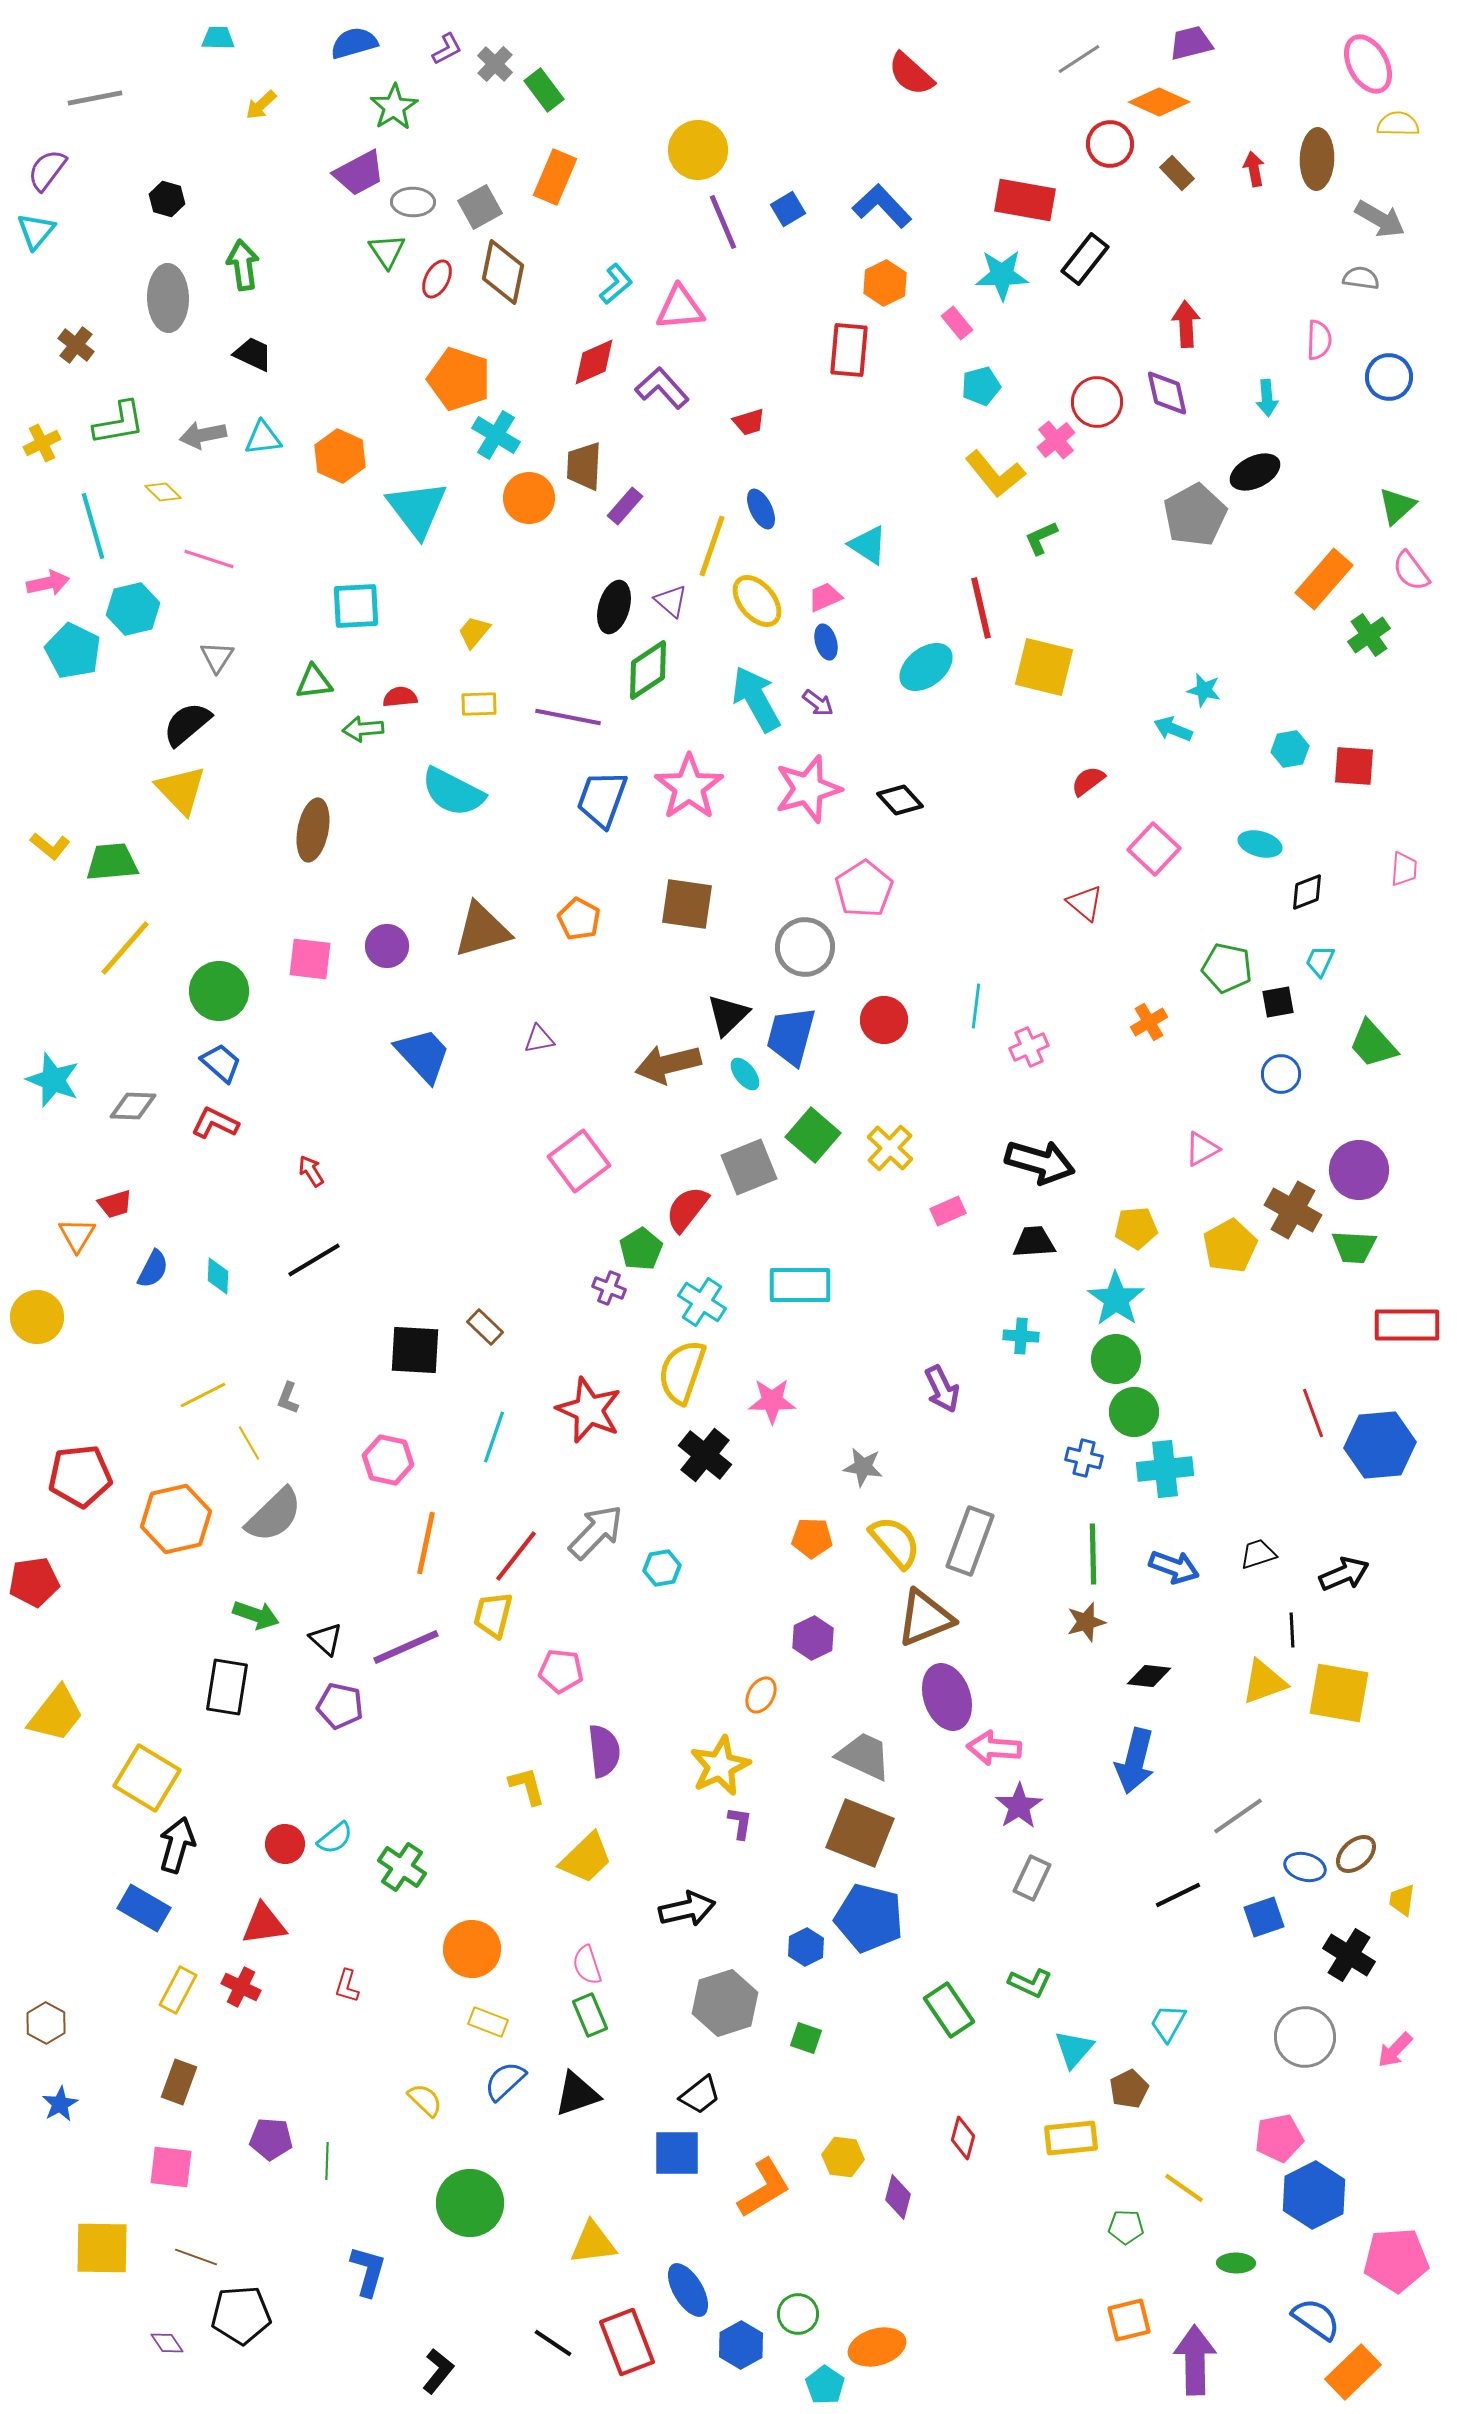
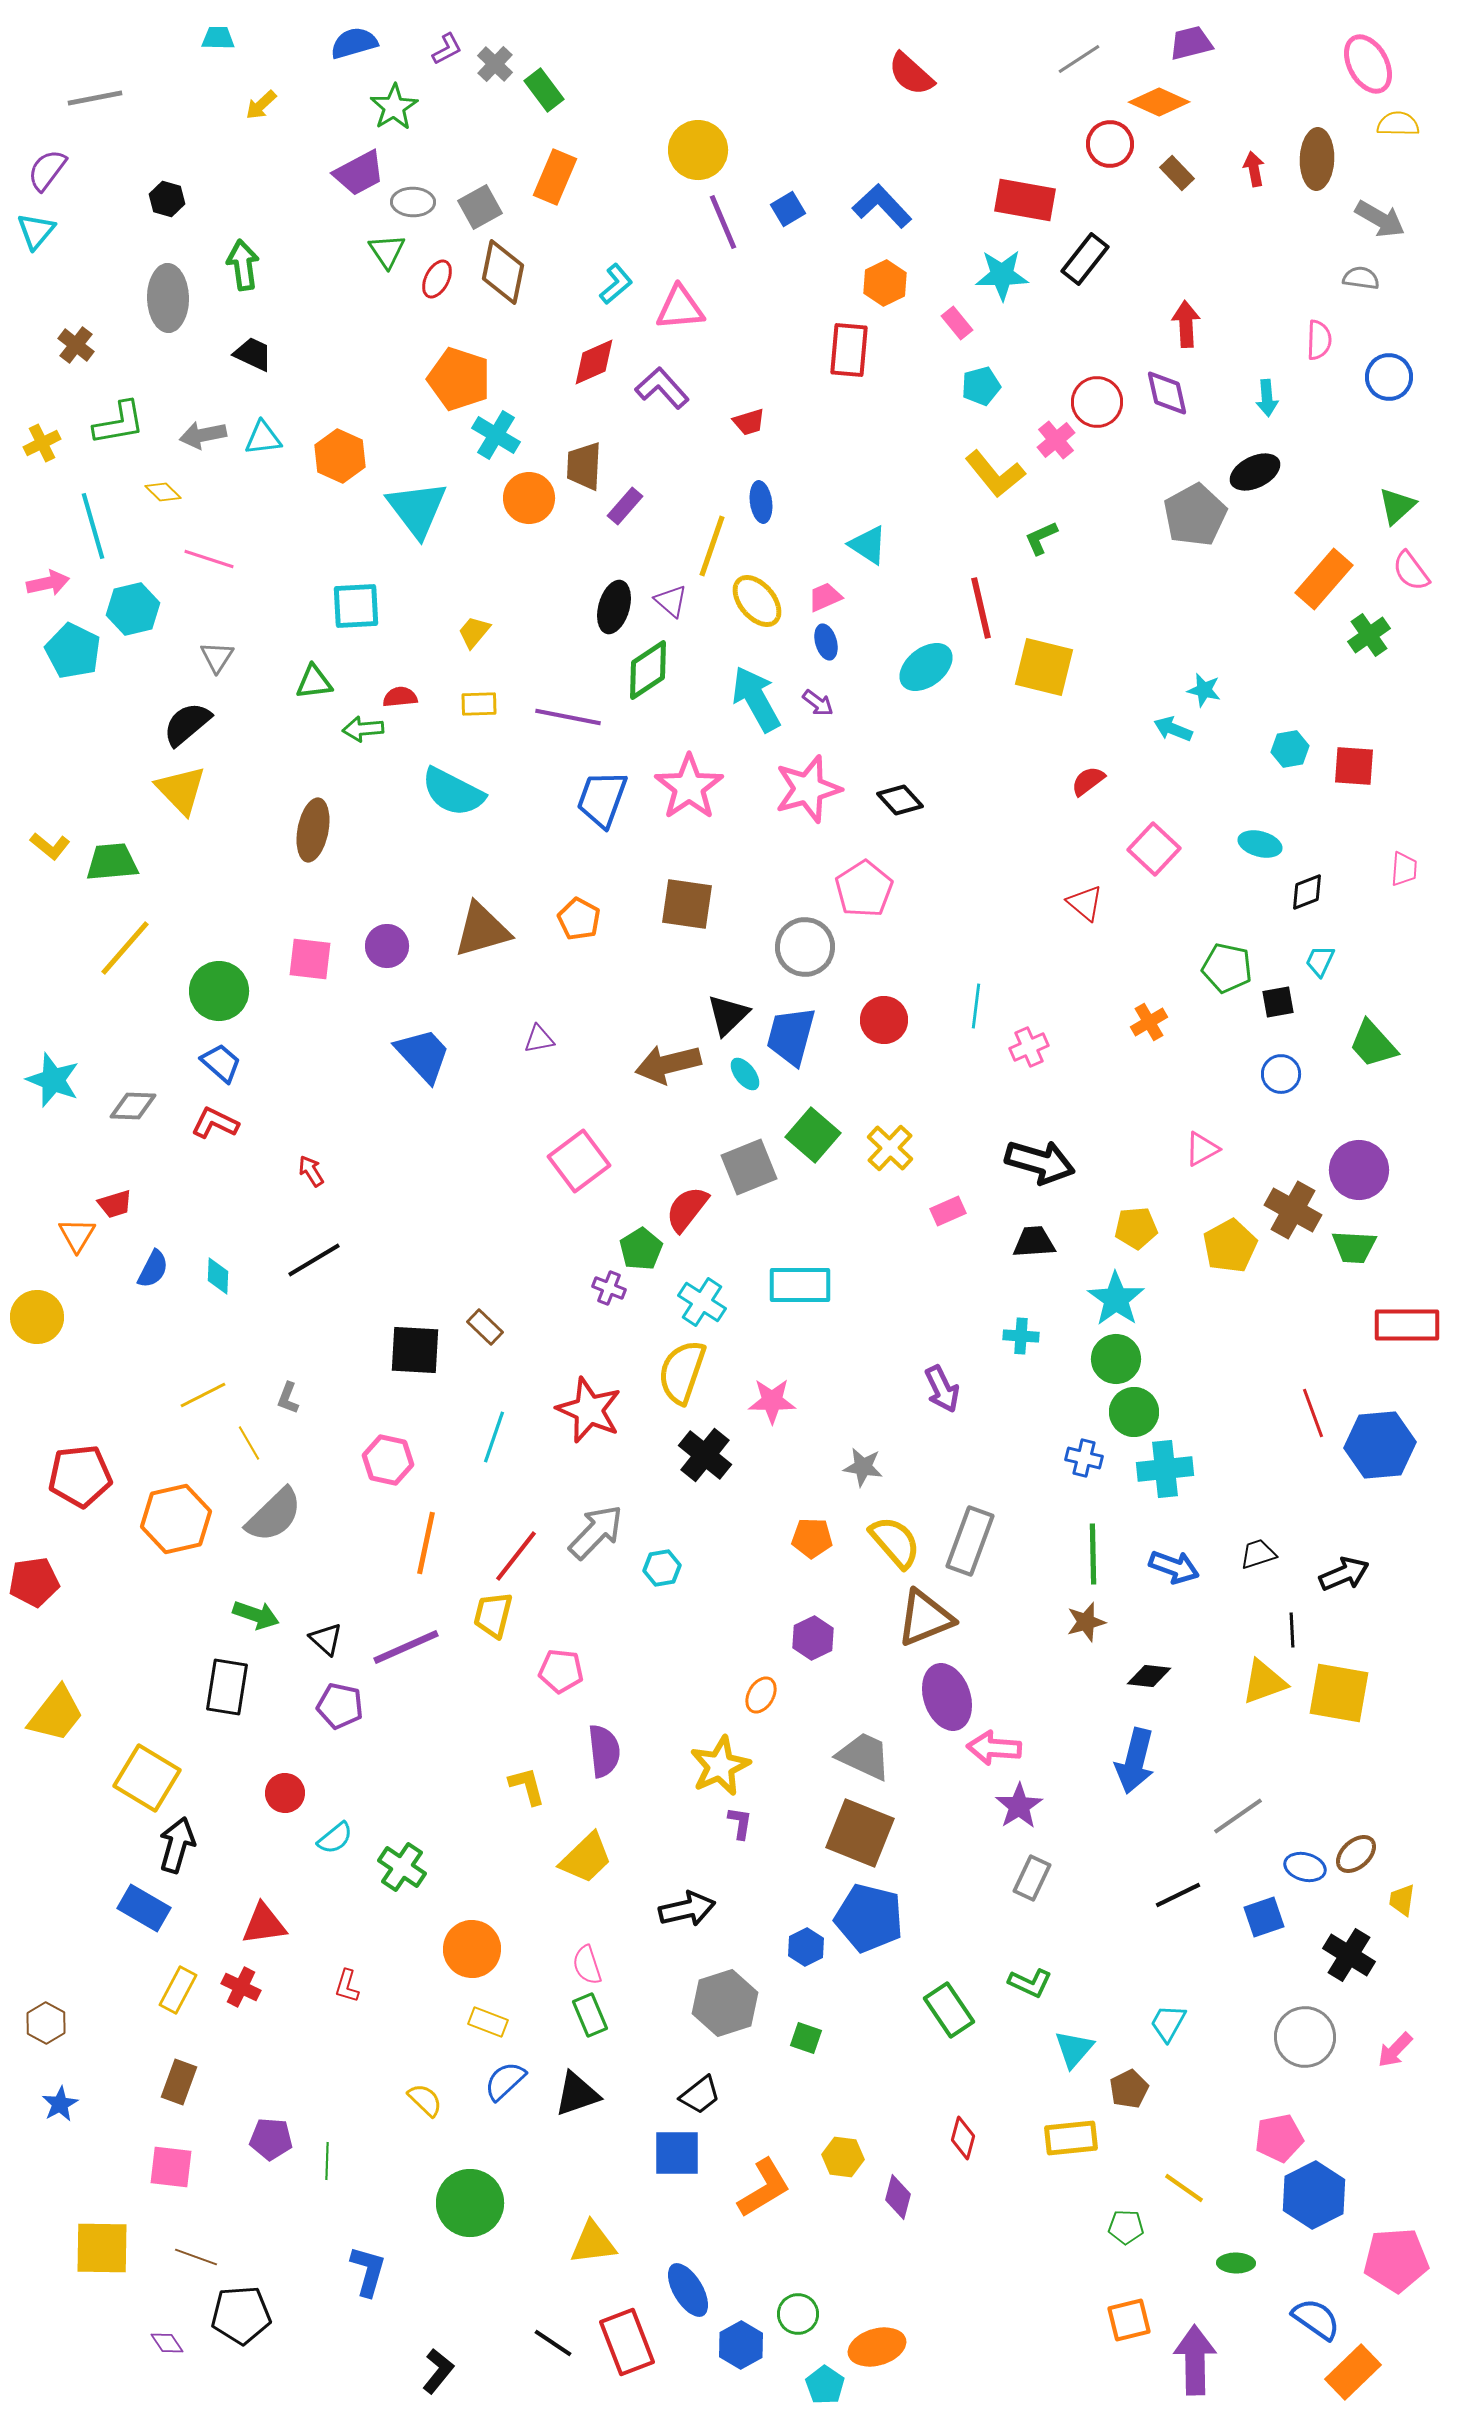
blue ellipse at (761, 509): moved 7 px up; rotated 18 degrees clockwise
red circle at (285, 1844): moved 51 px up
